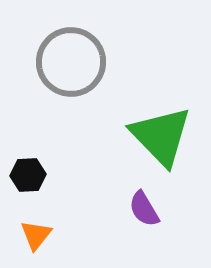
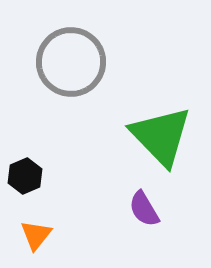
black hexagon: moved 3 px left, 1 px down; rotated 20 degrees counterclockwise
